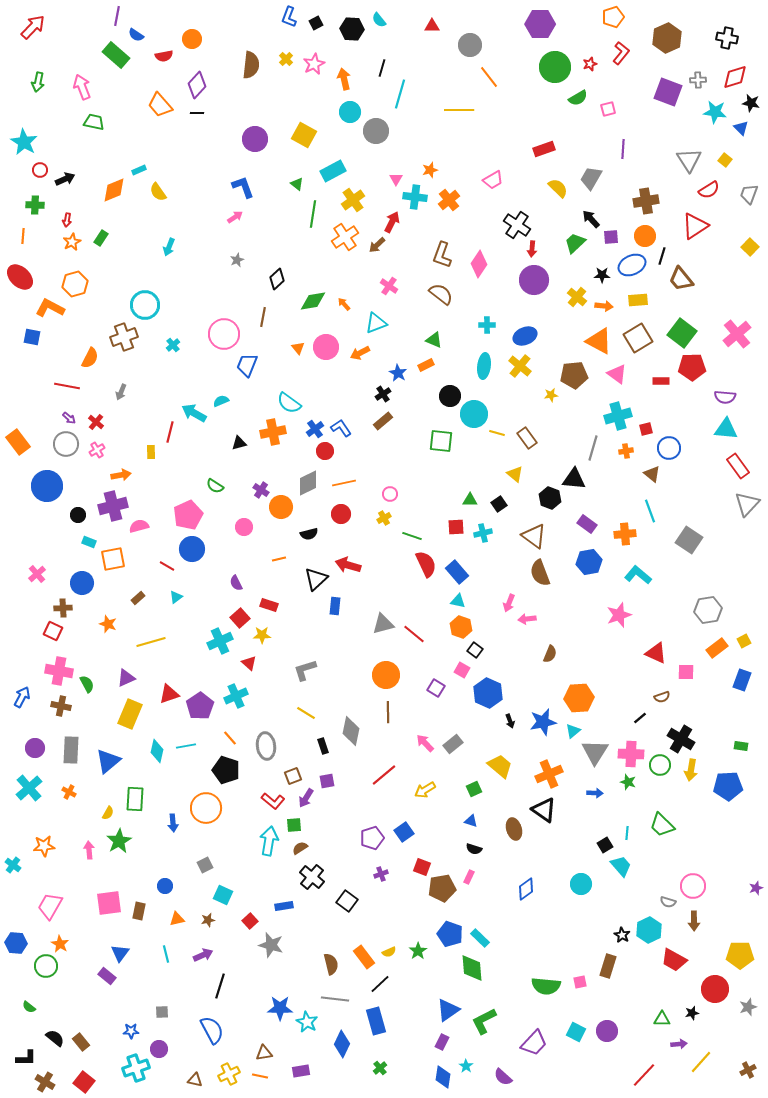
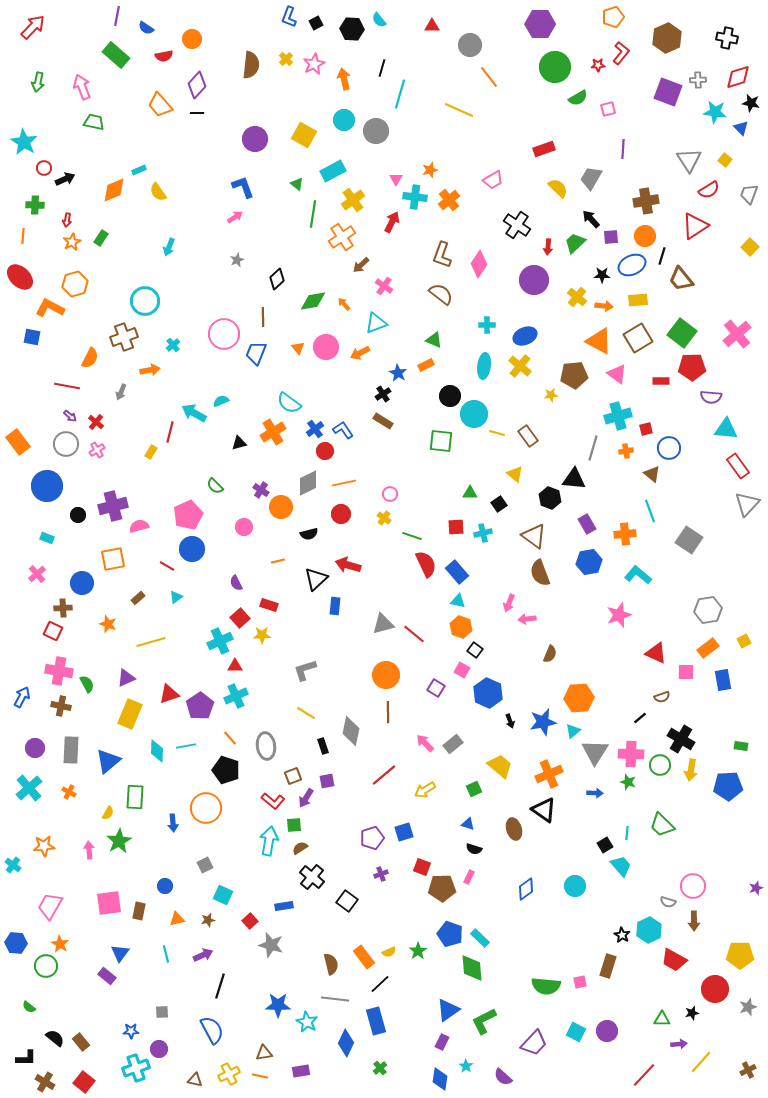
blue semicircle at (136, 35): moved 10 px right, 7 px up
red star at (590, 64): moved 8 px right, 1 px down; rotated 16 degrees clockwise
red diamond at (735, 77): moved 3 px right
yellow line at (459, 110): rotated 24 degrees clockwise
cyan circle at (350, 112): moved 6 px left, 8 px down
red circle at (40, 170): moved 4 px right, 2 px up
orange cross at (345, 237): moved 3 px left
brown arrow at (377, 245): moved 16 px left, 20 px down
red arrow at (532, 249): moved 16 px right, 2 px up
pink cross at (389, 286): moved 5 px left
cyan circle at (145, 305): moved 4 px up
brown line at (263, 317): rotated 12 degrees counterclockwise
blue trapezoid at (247, 365): moved 9 px right, 12 px up
purple semicircle at (725, 397): moved 14 px left
purple arrow at (69, 418): moved 1 px right, 2 px up
brown rectangle at (383, 421): rotated 72 degrees clockwise
blue L-shape at (341, 428): moved 2 px right, 2 px down
orange cross at (273, 432): rotated 20 degrees counterclockwise
brown rectangle at (527, 438): moved 1 px right, 2 px up
yellow rectangle at (151, 452): rotated 32 degrees clockwise
orange arrow at (121, 475): moved 29 px right, 105 px up
green semicircle at (215, 486): rotated 12 degrees clockwise
green triangle at (470, 500): moved 7 px up
yellow cross at (384, 518): rotated 24 degrees counterclockwise
purple rectangle at (587, 524): rotated 24 degrees clockwise
cyan rectangle at (89, 542): moved 42 px left, 4 px up
orange line at (279, 559): moved 1 px left, 2 px down
orange rectangle at (717, 648): moved 9 px left
red triangle at (249, 663): moved 14 px left, 3 px down; rotated 42 degrees counterclockwise
blue rectangle at (742, 680): moved 19 px left; rotated 30 degrees counterclockwise
cyan diamond at (157, 751): rotated 10 degrees counterclockwise
green rectangle at (135, 799): moved 2 px up
blue triangle at (471, 821): moved 3 px left, 3 px down
blue square at (404, 832): rotated 18 degrees clockwise
cyan circle at (581, 884): moved 6 px left, 2 px down
brown pentagon at (442, 888): rotated 8 degrees clockwise
blue star at (280, 1008): moved 2 px left, 3 px up
blue diamond at (342, 1044): moved 4 px right, 1 px up
blue diamond at (443, 1077): moved 3 px left, 2 px down
